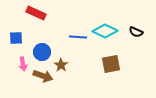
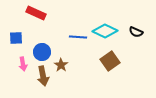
brown square: moved 1 px left, 3 px up; rotated 24 degrees counterclockwise
brown arrow: rotated 60 degrees clockwise
